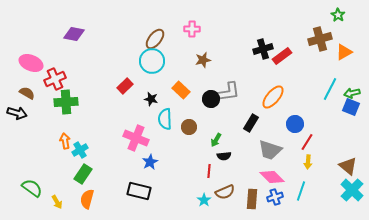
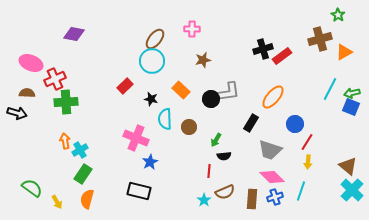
brown semicircle at (27, 93): rotated 28 degrees counterclockwise
